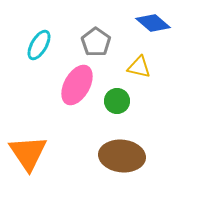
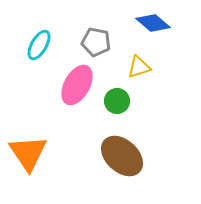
gray pentagon: rotated 24 degrees counterclockwise
yellow triangle: rotated 30 degrees counterclockwise
brown ellipse: rotated 36 degrees clockwise
